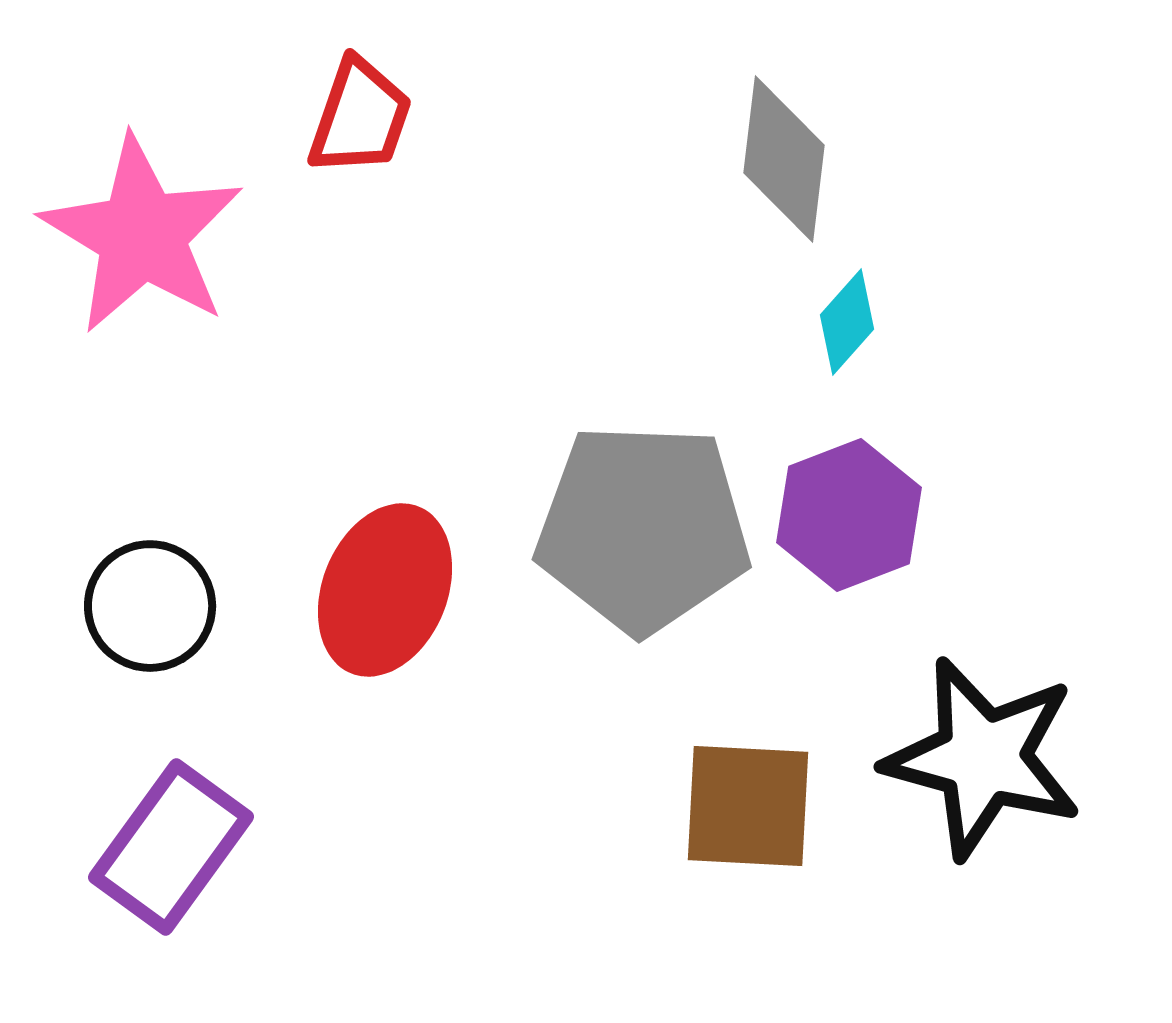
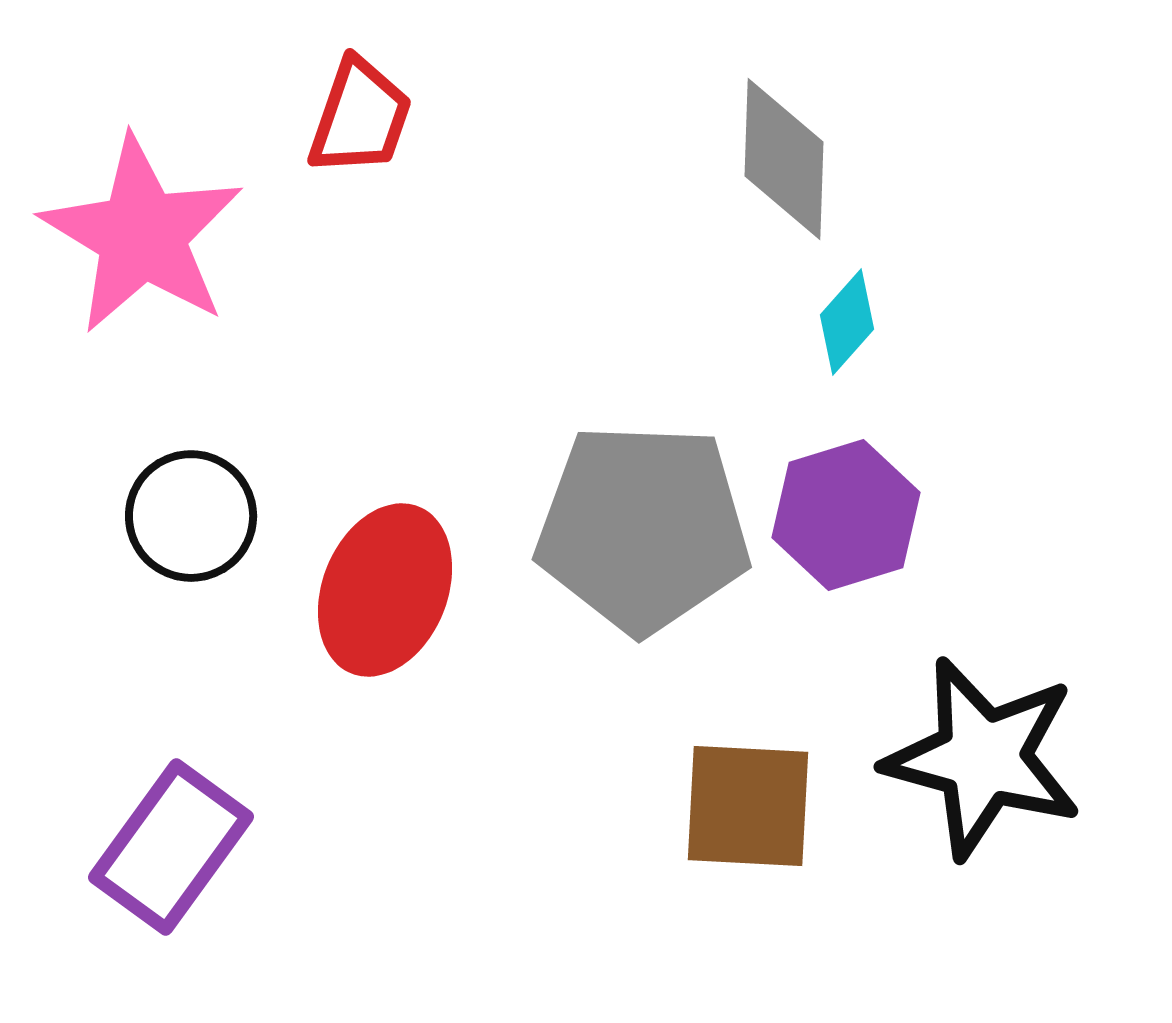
gray diamond: rotated 5 degrees counterclockwise
purple hexagon: moved 3 px left; rotated 4 degrees clockwise
black circle: moved 41 px right, 90 px up
